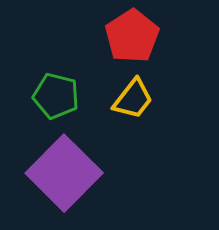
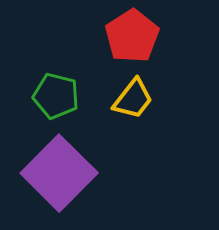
purple square: moved 5 px left
